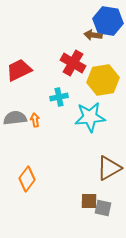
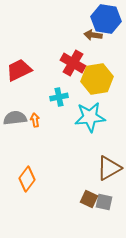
blue hexagon: moved 2 px left, 2 px up
yellow hexagon: moved 6 px left, 1 px up
brown square: moved 2 px up; rotated 24 degrees clockwise
gray square: moved 1 px right, 6 px up
